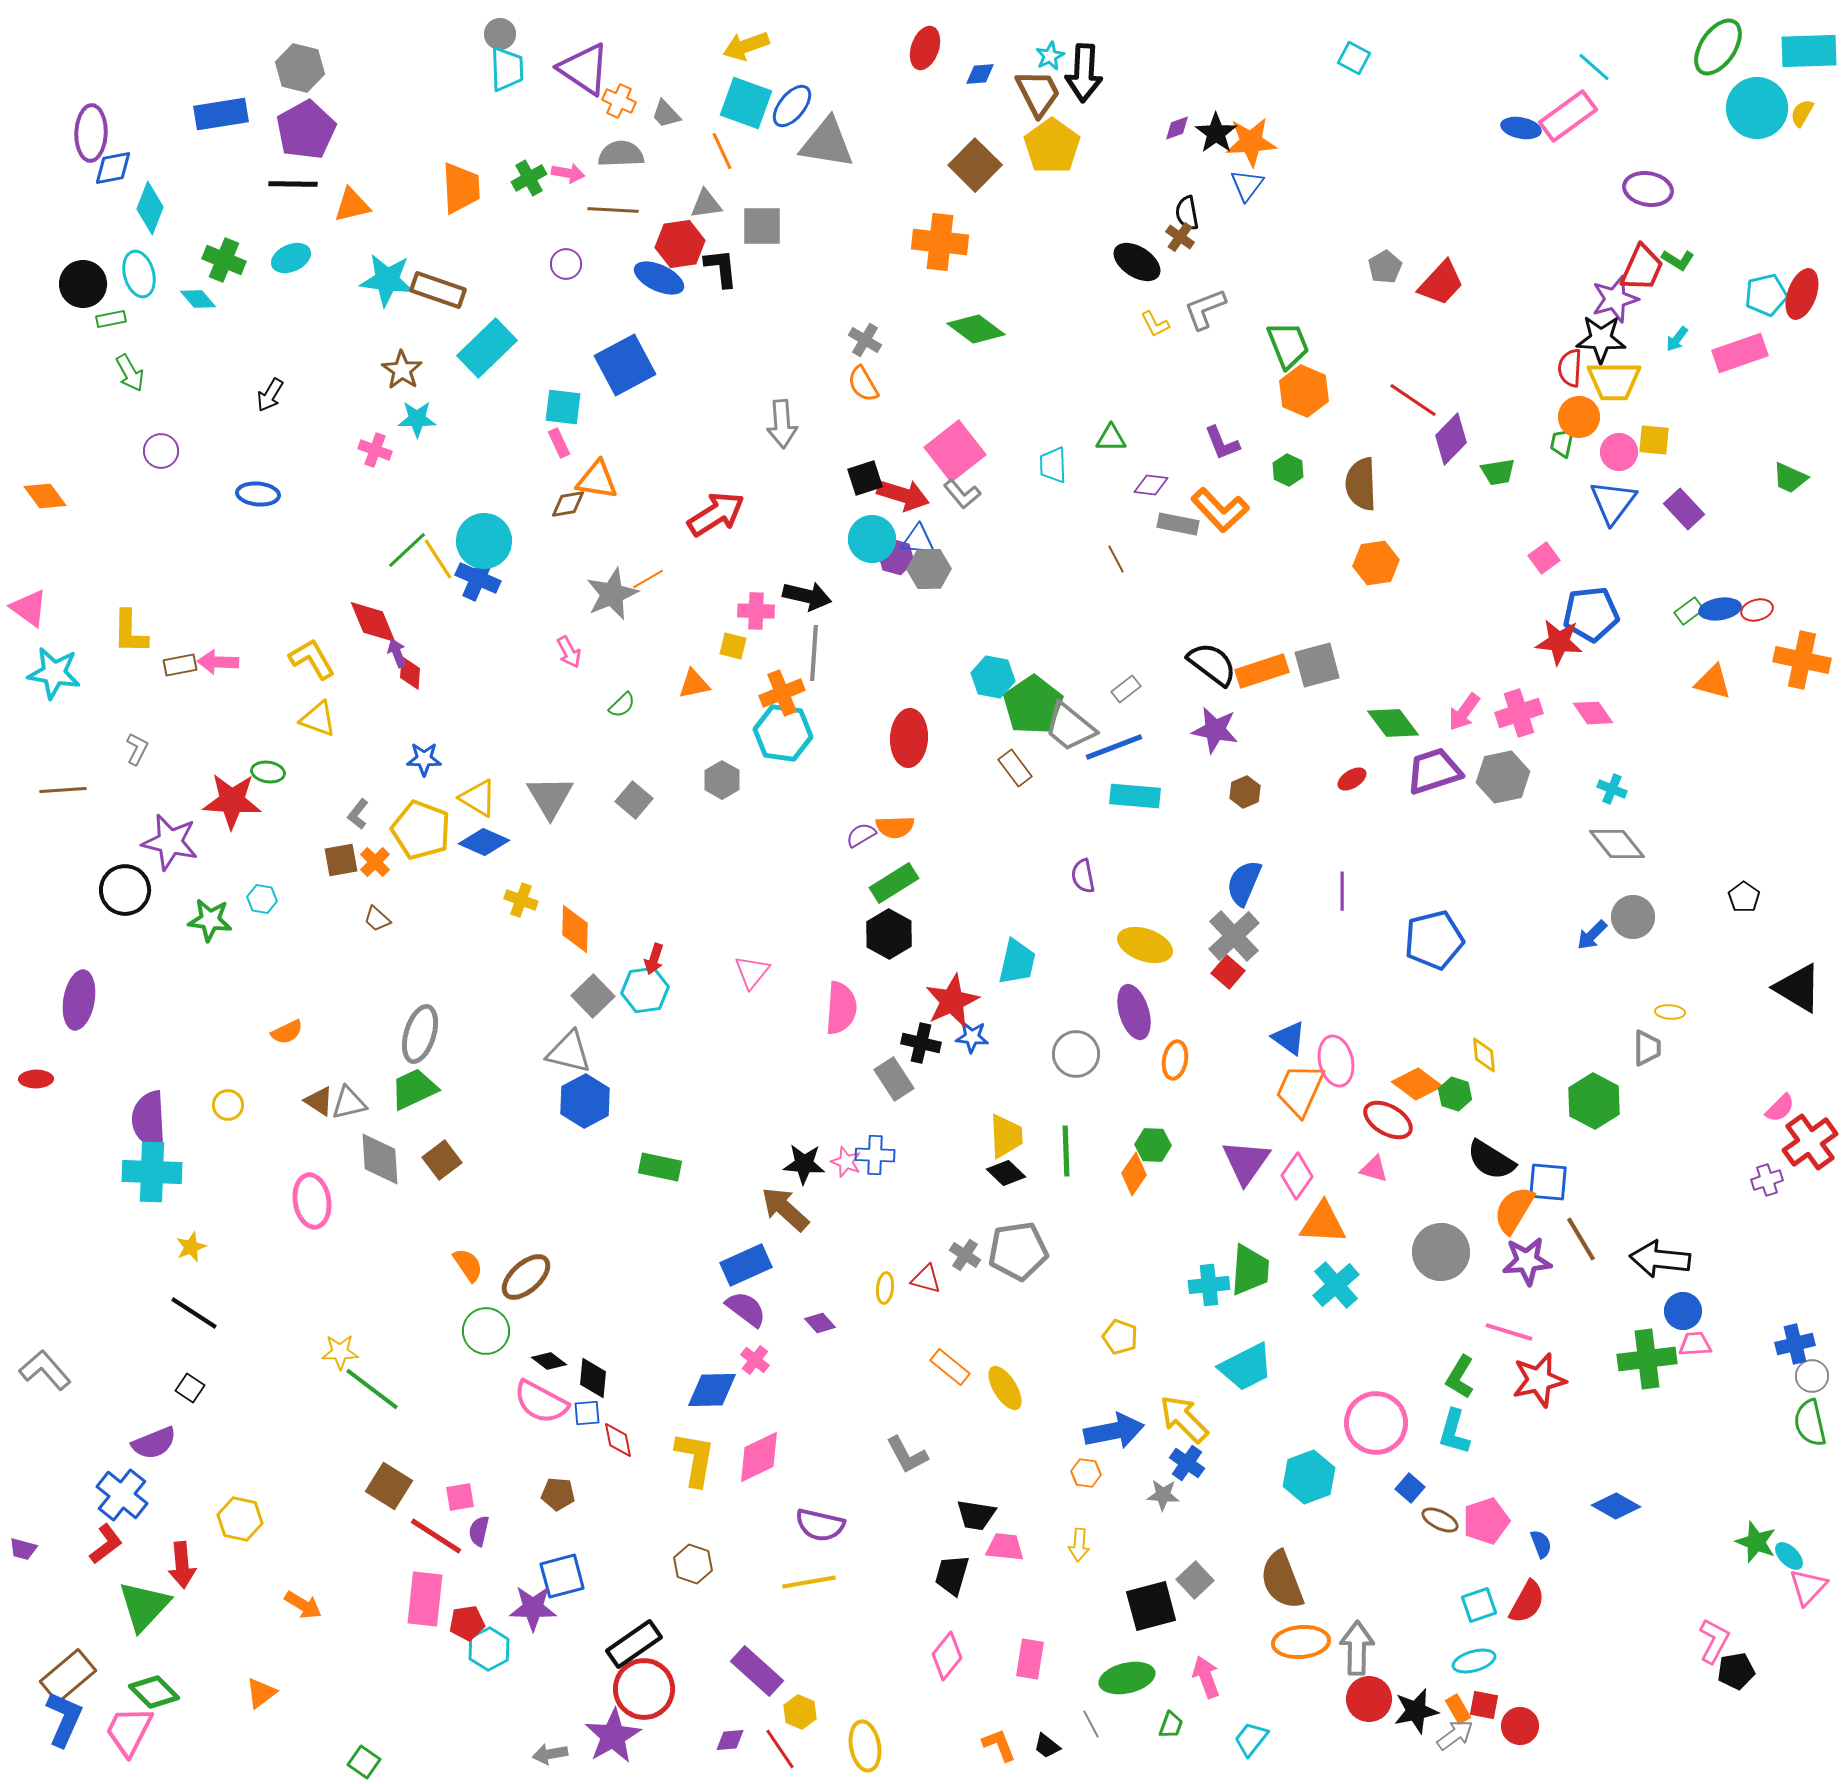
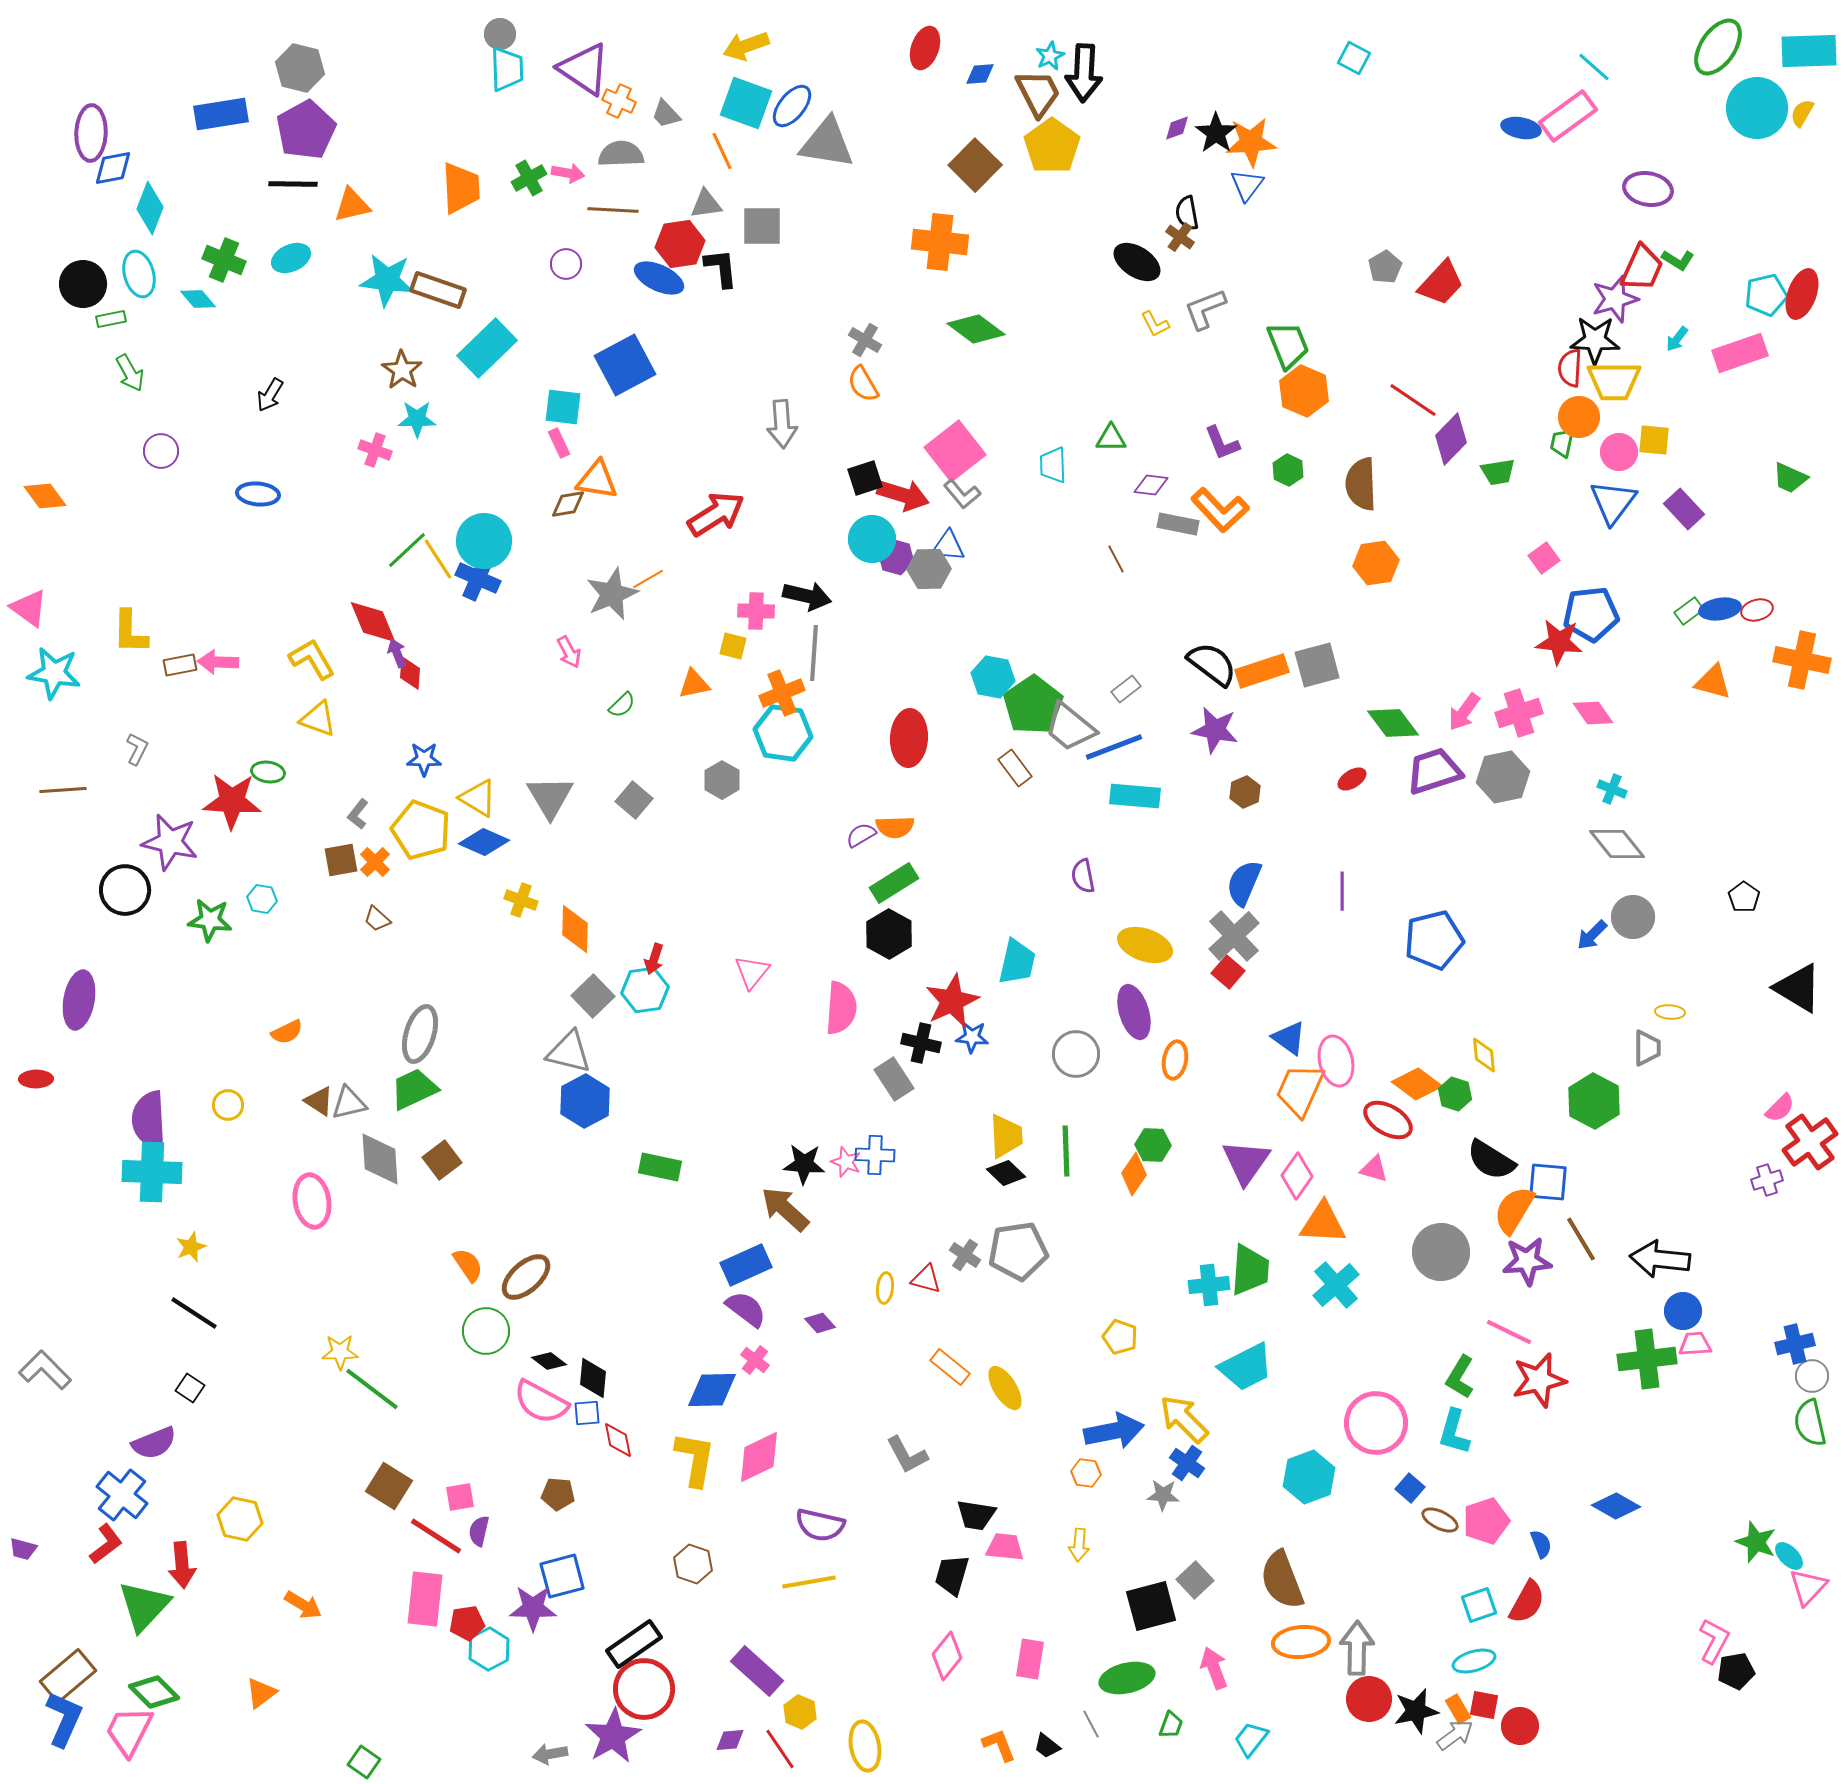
black star at (1601, 339): moved 6 px left, 1 px down
blue triangle at (918, 540): moved 30 px right, 6 px down
pink line at (1509, 1332): rotated 9 degrees clockwise
gray L-shape at (45, 1370): rotated 4 degrees counterclockwise
pink arrow at (1206, 1677): moved 8 px right, 9 px up
